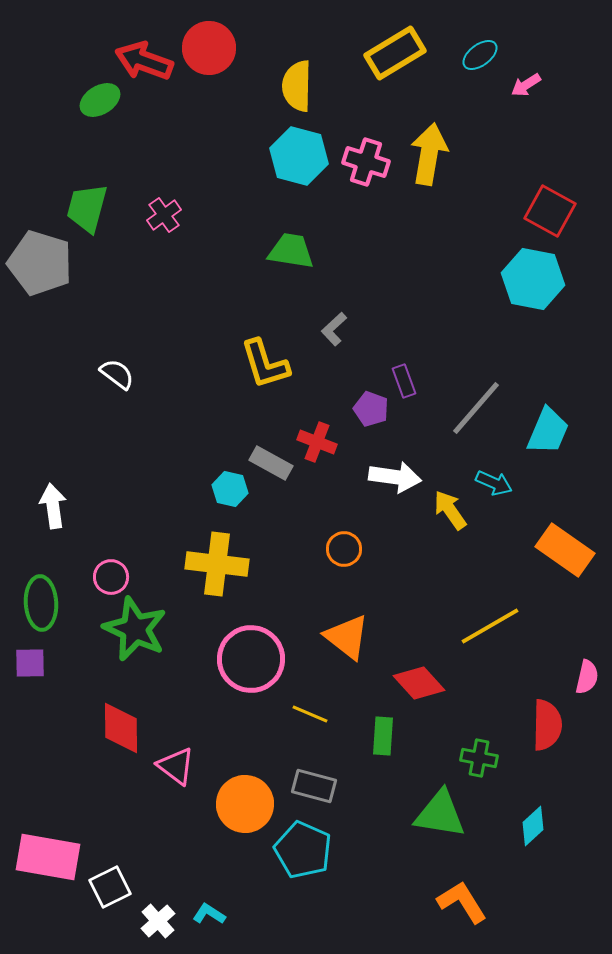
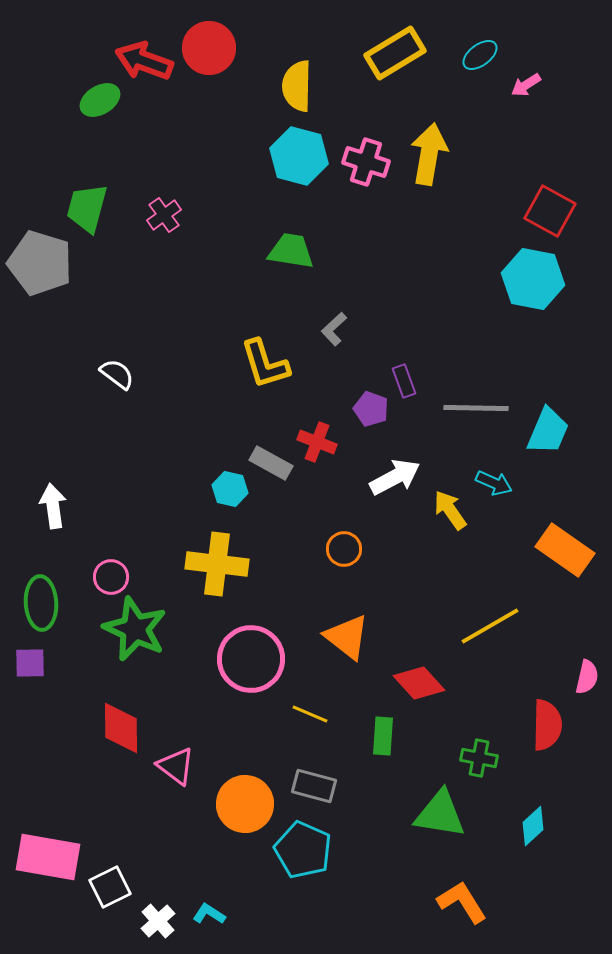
gray line at (476, 408): rotated 50 degrees clockwise
white arrow at (395, 477): rotated 36 degrees counterclockwise
